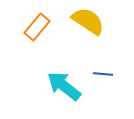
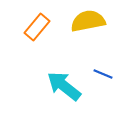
yellow semicircle: rotated 44 degrees counterclockwise
blue line: rotated 18 degrees clockwise
